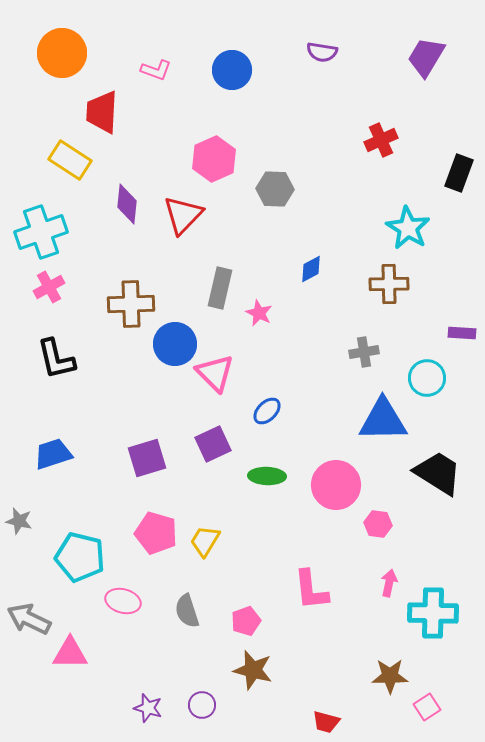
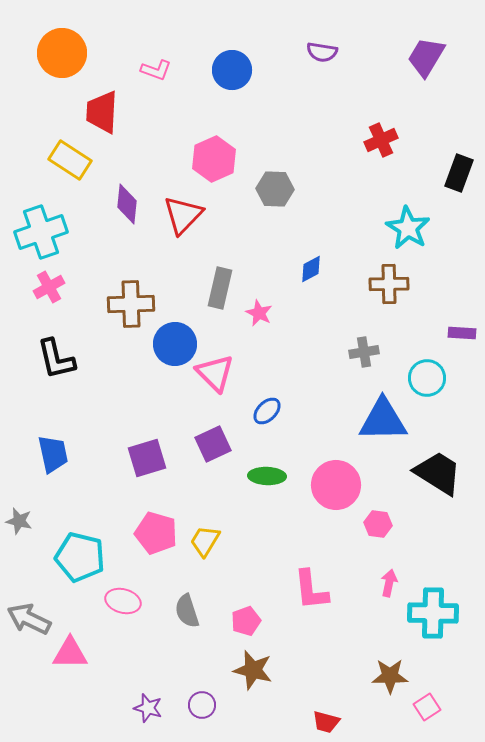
blue trapezoid at (53, 454): rotated 96 degrees clockwise
